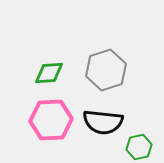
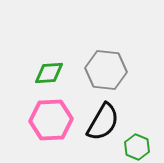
gray hexagon: rotated 24 degrees clockwise
black semicircle: rotated 66 degrees counterclockwise
green hexagon: moved 2 px left; rotated 25 degrees counterclockwise
